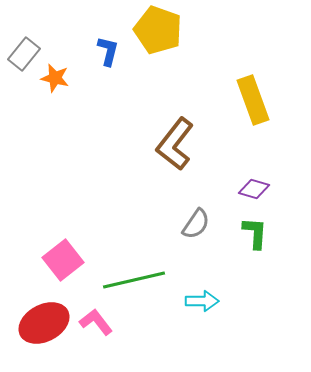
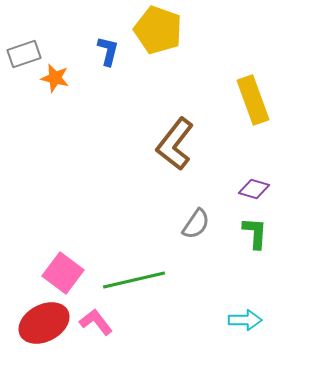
gray rectangle: rotated 32 degrees clockwise
pink square: moved 13 px down; rotated 15 degrees counterclockwise
cyan arrow: moved 43 px right, 19 px down
